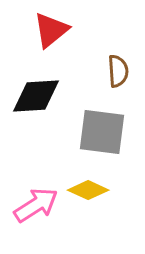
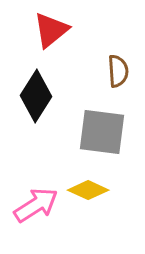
black diamond: rotated 54 degrees counterclockwise
